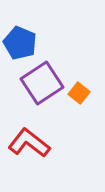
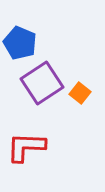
orange square: moved 1 px right
red L-shape: moved 3 px left, 4 px down; rotated 36 degrees counterclockwise
